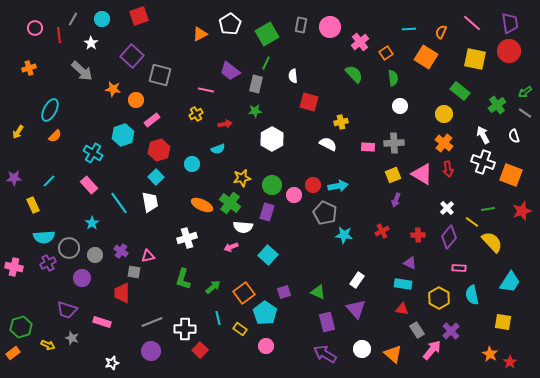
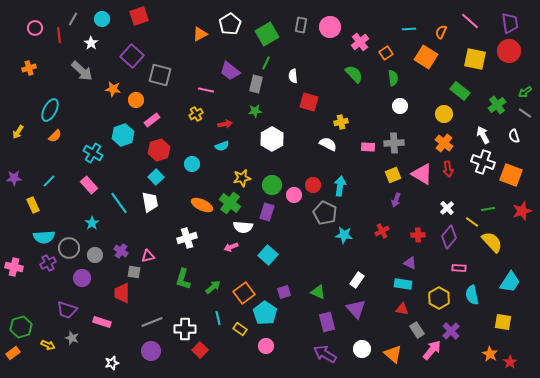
pink line at (472, 23): moved 2 px left, 2 px up
cyan semicircle at (218, 149): moved 4 px right, 3 px up
cyan arrow at (338, 186): moved 2 px right; rotated 72 degrees counterclockwise
